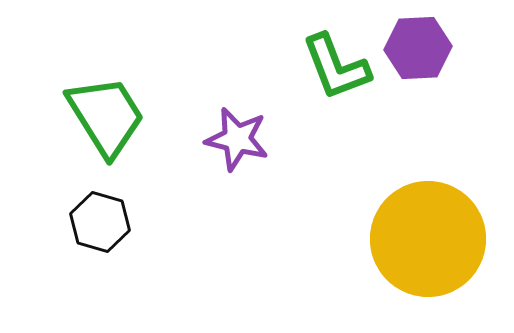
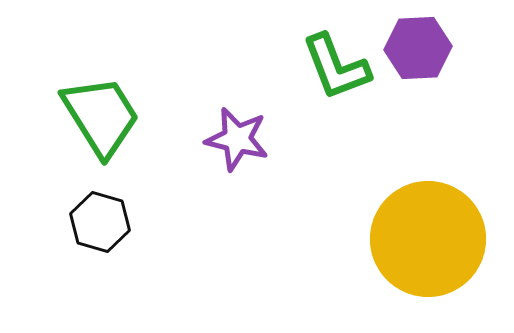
green trapezoid: moved 5 px left
